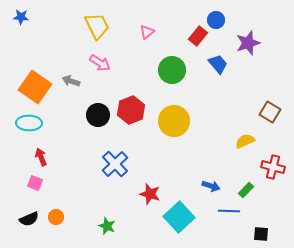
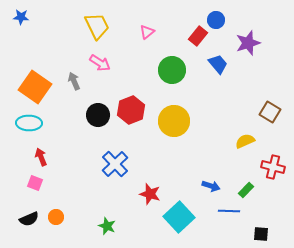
gray arrow: moved 3 px right; rotated 48 degrees clockwise
